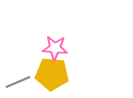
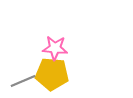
gray line: moved 5 px right, 1 px up
